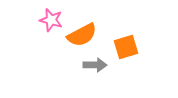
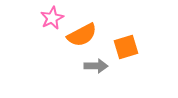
pink star: moved 1 px right, 2 px up; rotated 30 degrees clockwise
gray arrow: moved 1 px right, 1 px down
